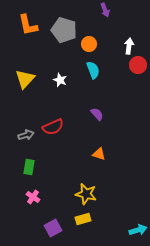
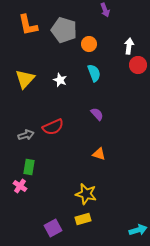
cyan semicircle: moved 1 px right, 3 px down
pink cross: moved 13 px left, 11 px up
